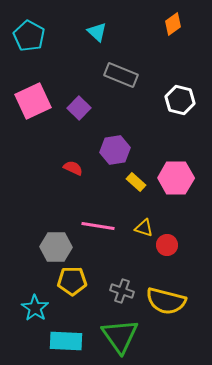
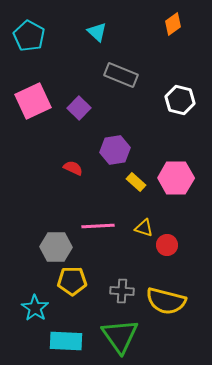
pink line: rotated 12 degrees counterclockwise
gray cross: rotated 15 degrees counterclockwise
